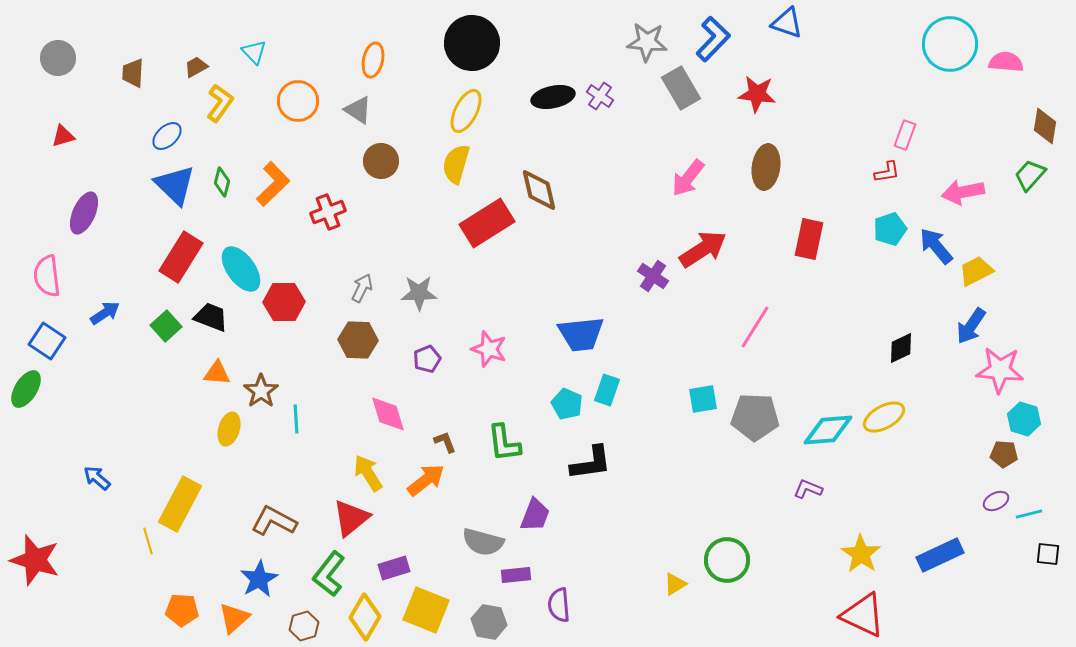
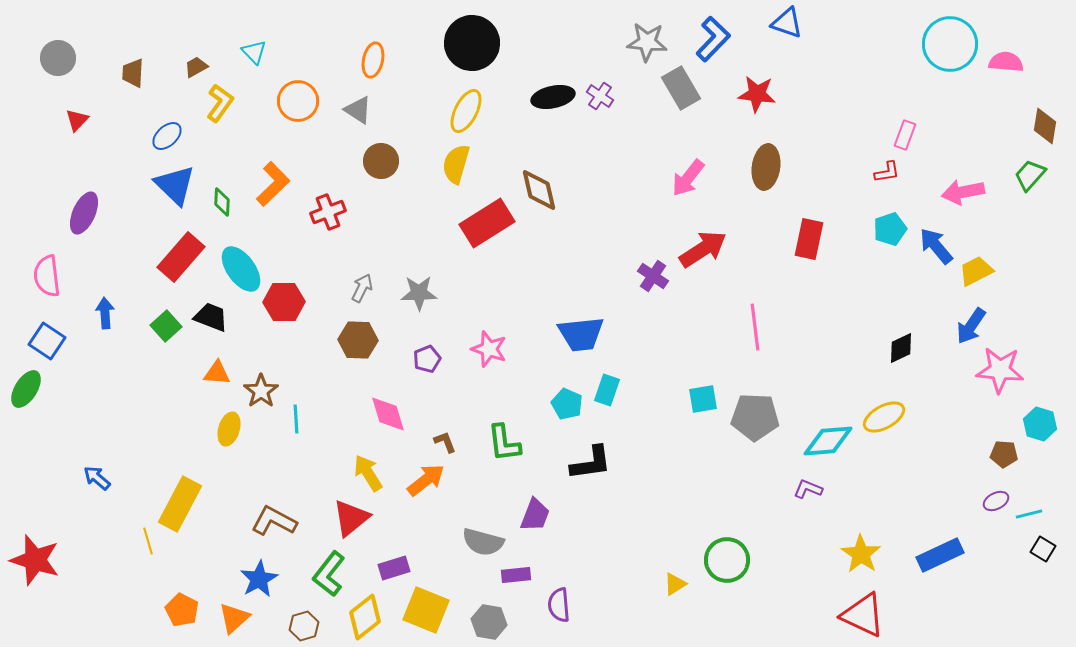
red triangle at (63, 136): moved 14 px right, 16 px up; rotated 30 degrees counterclockwise
green diamond at (222, 182): moved 20 px down; rotated 12 degrees counterclockwise
red rectangle at (181, 257): rotated 9 degrees clockwise
blue arrow at (105, 313): rotated 60 degrees counterclockwise
pink line at (755, 327): rotated 39 degrees counterclockwise
cyan hexagon at (1024, 419): moved 16 px right, 5 px down
cyan diamond at (828, 430): moved 11 px down
black square at (1048, 554): moved 5 px left, 5 px up; rotated 25 degrees clockwise
orange pentagon at (182, 610): rotated 24 degrees clockwise
yellow diamond at (365, 617): rotated 21 degrees clockwise
